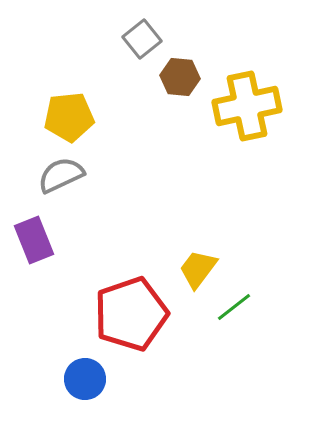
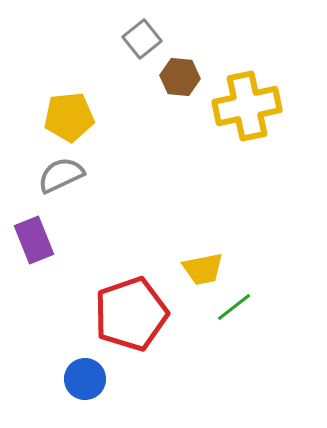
yellow trapezoid: moved 5 px right; rotated 138 degrees counterclockwise
